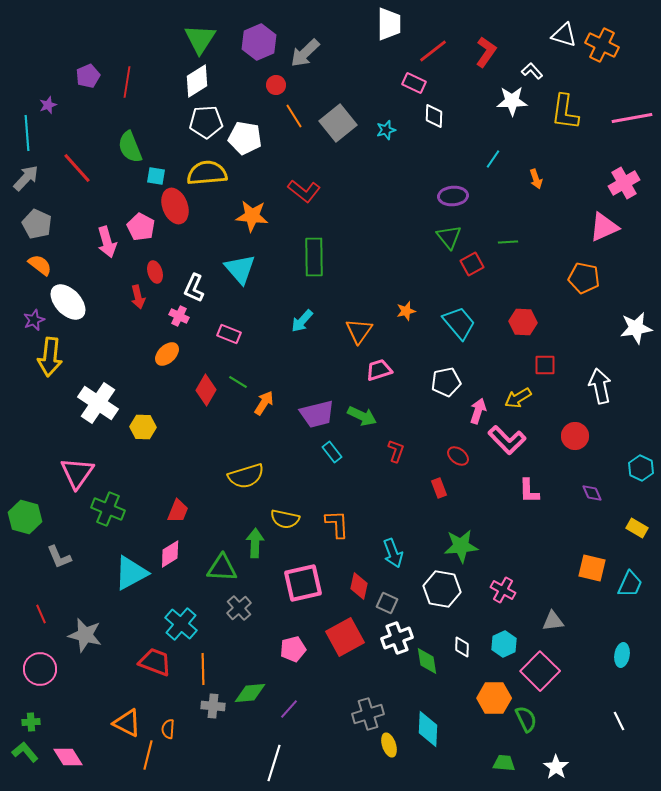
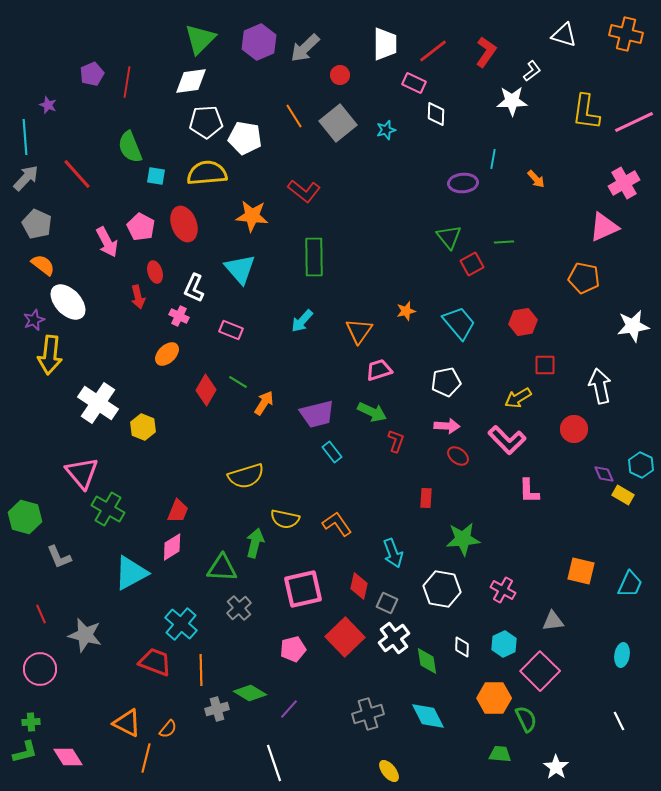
white trapezoid at (389, 24): moved 4 px left, 20 px down
green triangle at (200, 39): rotated 12 degrees clockwise
orange cross at (602, 45): moved 24 px right, 11 px up; rotated 12 degrees counterclockwise
gray arrow at (305, 53): moved 5 px up
white L-shape at (532, 71): rotated 95 degrees clockwise
purple pentagon at (88, 76): moved 4 px right, 2 px up
white diamond at (197, 81): moved 6 px left; rotated 24 degrees clockwise
red circle at (276, 85): moved 64 px right, 10 px up
purple star at (48, 105): rotated 30 degrees counterclockwise
yellow L-shape at (565, 112): moved 21 px right
white diamond at (434, 116): moved 2 px right, 2 px up
pink line at (632, 118): moved 2 px right, 4 px down; rotated 15 degrees counterclockwise
cyan line at (27, 133): moved 2 px left, 4 px down
cyan line at (493, 159): rotated 24 degrees counterclockwise
red line at (77, 168): moved 6 px down
orange arrow at (536, 179): rotated 24 degrees counterclockwise
purple ellipse at (453, 196): moved 10 px right, 13 px up
red ellipse at (175, 206): moved 9 px right, 18 px down
pink arrow at (107, 242): rotated 12 degrees counterclockwise
green line at (508, 242): moved 4 px left
orange semicircle at (40, 265): moved 3 px right
red hexagon at (523, 322): rotated 12 degrees counterclockwise
white star at (636, 328): moved 3 px left, 2 px up
pink rectangle at (229, 334): moved 2 px right, 4 px up
yellow arrow at (50, 357): moved 2 px up
pink arrow at (478, 411): moved 31 px left, 15 px down; rotated 75 degrees clockwise
green arrow at (362, 416): moved 10 px right, 4 px up
yellow hexagon at (143, 427): rotated 20 degrees clockwise
red circle at (575, 436): moved 1 px left, 7 px up
red L-shape at (396, 451): moved 10 px up
cyan hexagon at (641, 468): moved 3 px up
pink triangle at (77, 473): moved 5 px right; rotated 15 degrees counterclockwise
red rectangle at (439, 488): moved 13 px left, 10 px down; rotated 24 degrees clockwise
purple diamond at (592, 493): moved 12 px right, 19 px up
green cross at (108, 509): rotated 8 degrees clockwise
orange L-shape at (337, 524): rotated 32 degrees counterclockwise
yellow rectangle at (637, 528): moved 14 px left, 33 px up
green arrow at (255, 543): rotated 12 degrees clockwise
green star at (461, 546): moved 2 px right, 7 px up
pink diamond at (170, 554): moved 2 px right, 7 px up
orange square at (592, 568): moved 11 px left, 3 px down
pink square at (303, 583): moved 6 px down
red square at (345, 637): rotated 15 degrees counterclockwise
white cross at (397, 638): moved 3 px left; rotated 16 degrees counterclockwise
orange line at (203, 669): moved 2 px left, 1 px down
green diamond at (250, 693): rotated 36 degrees clockwise
gray cross at (213, 706): moved 4 px right, 3 px down; rotated 20 degrees counterclockwise
orange semicircle at (168, 729): rotated 144 degrees counterclockwise
cyan diamond at (428, 729): moved 13 px up; rotated 30 degrees counterclockwise
yellow ellipse at (389, 745): moved 26 px down; rotated 20 degrees counterclockwise
green L-shape at (25, 752): rotated 116 degrees clockwise
orange line at (148, 755): moved 2 px left, 3 px down
white line at (274, 763): rotated 36 degrees counterclockwise
green trapezoid at (504, 763): moved 4 px left, 9 px up
